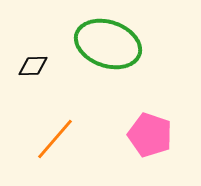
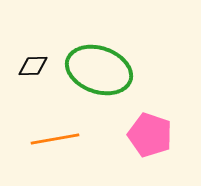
green ellipse: moved 9 px left, 26 px down
orange line: rotated 39 degrees clockwise
